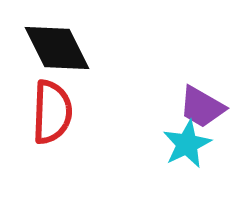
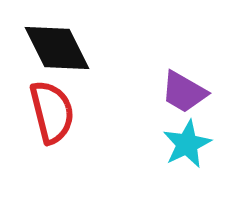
purple trapezoid: moved 18 px left, 15 px up
red semicircle: rotated 16 degrees counterclockwise
